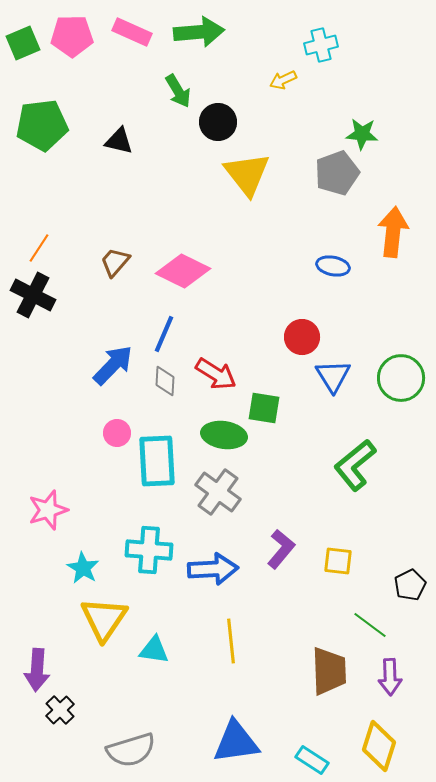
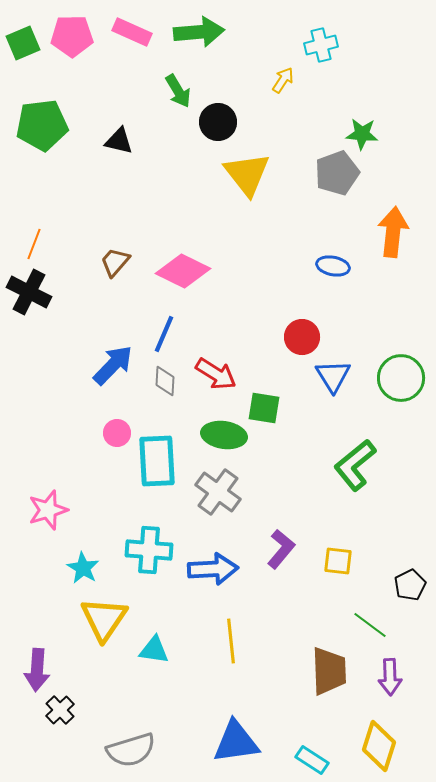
yellow arrow at (283, 80): rotated 148 degrees clockwise
orange line at (39, 248): moved 5 px left, 4 px up; rotated 12 degrees counterclockwise
black cross at (33, 295): moved 4 px left, 3 px up
